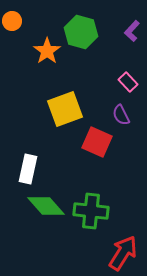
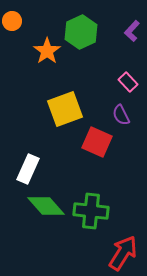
green hexagon: rotated 20 degrees clockwise
white rectangle: rotated 12 degrees clockwise
